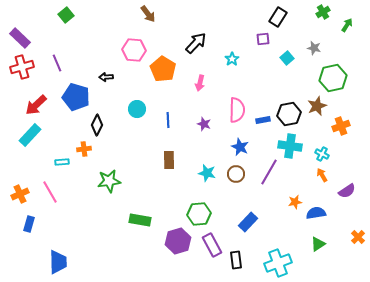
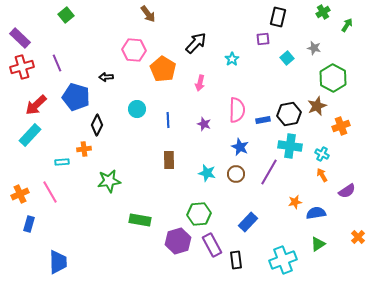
black rectangle at (278, 17): rotated 18 degrees counterclockwise
green hexagon at (333, 78): rotated 20 degrees counterclockwise
cyan cross at (278, 263): moved 5 px right, 3 px up
